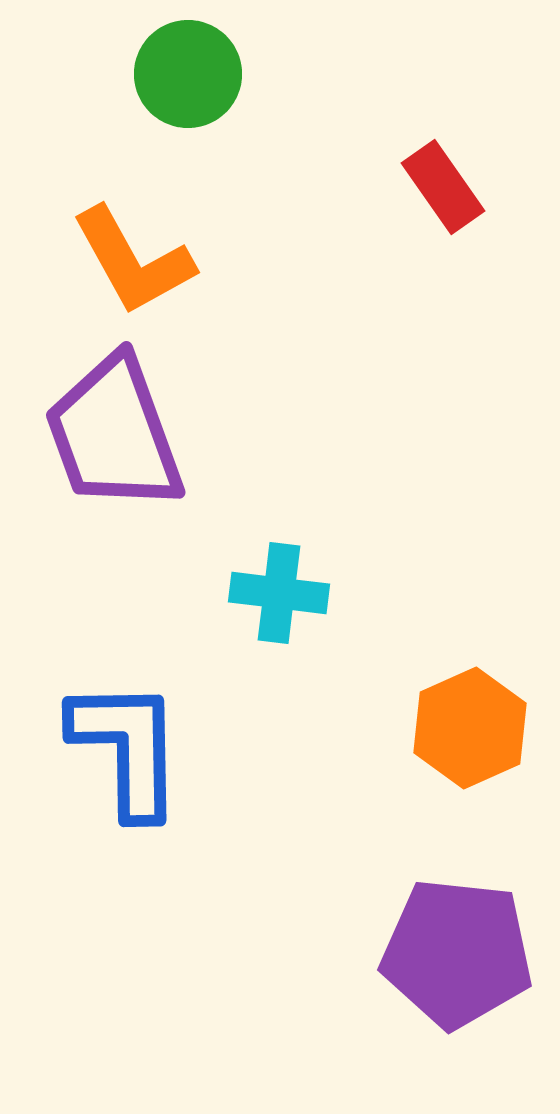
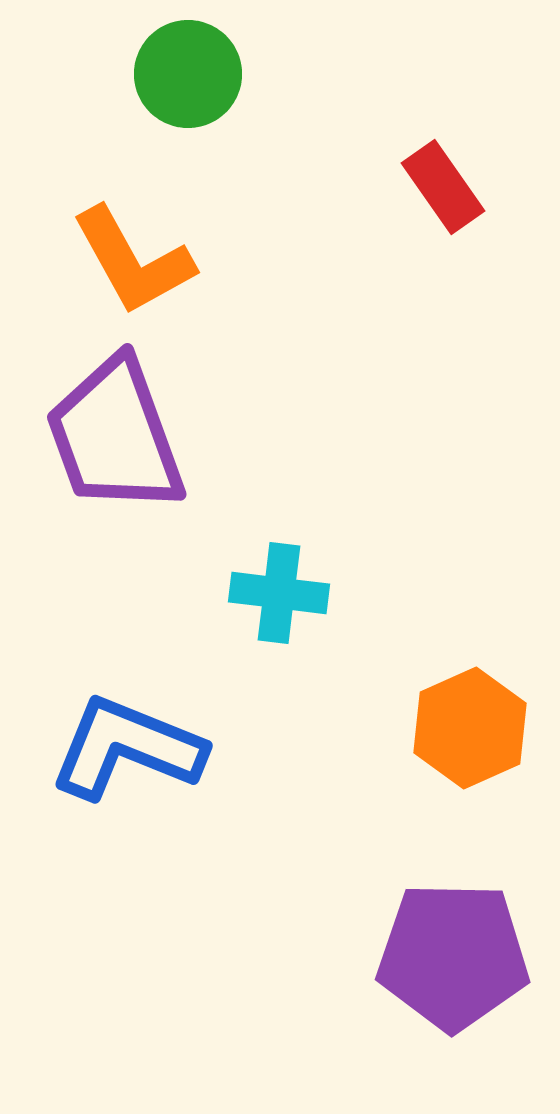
purple trapezoid: moved 1 px right, 2 px down
blue L-shape: rotated 67 degrees counterclockwise
purple pentagon: moved 4 px left, 3 px down; rotated 5 degrees counterclockwise
